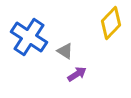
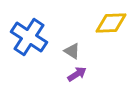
yellow diamond: rotated 44 degrees clockwise
gray triangle: moved 7 px right
